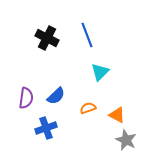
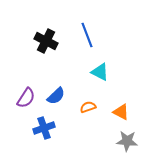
black cross: moved 1 px left, 3 px down
cyan triangle: rotated 48 degrees counterclockwise
purple semicircle: rotated 25 degrees clockwise
orange semicircle: moved 1 px up
orange triangle: moved 4 px right, 3 px up
blue cross: moved 2 px left
gray star: moved 1 px right, 1 px down; rotated 20 degrees counterclockwise
